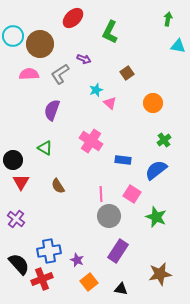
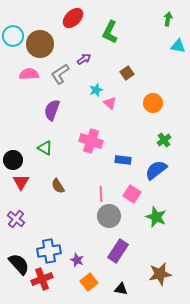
purple arrow: rotated 56 degrees counterclockwise
pink cross: rotated 15 degrees counterclockwise
